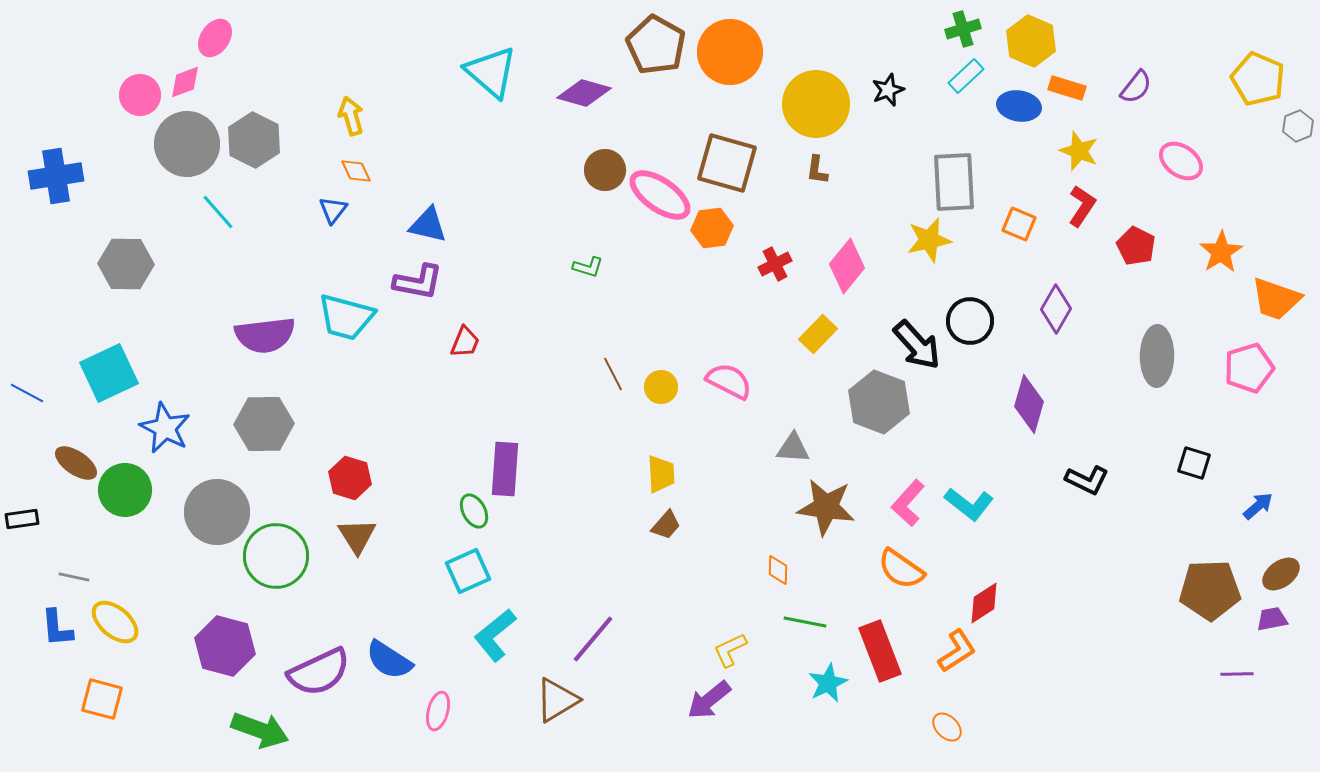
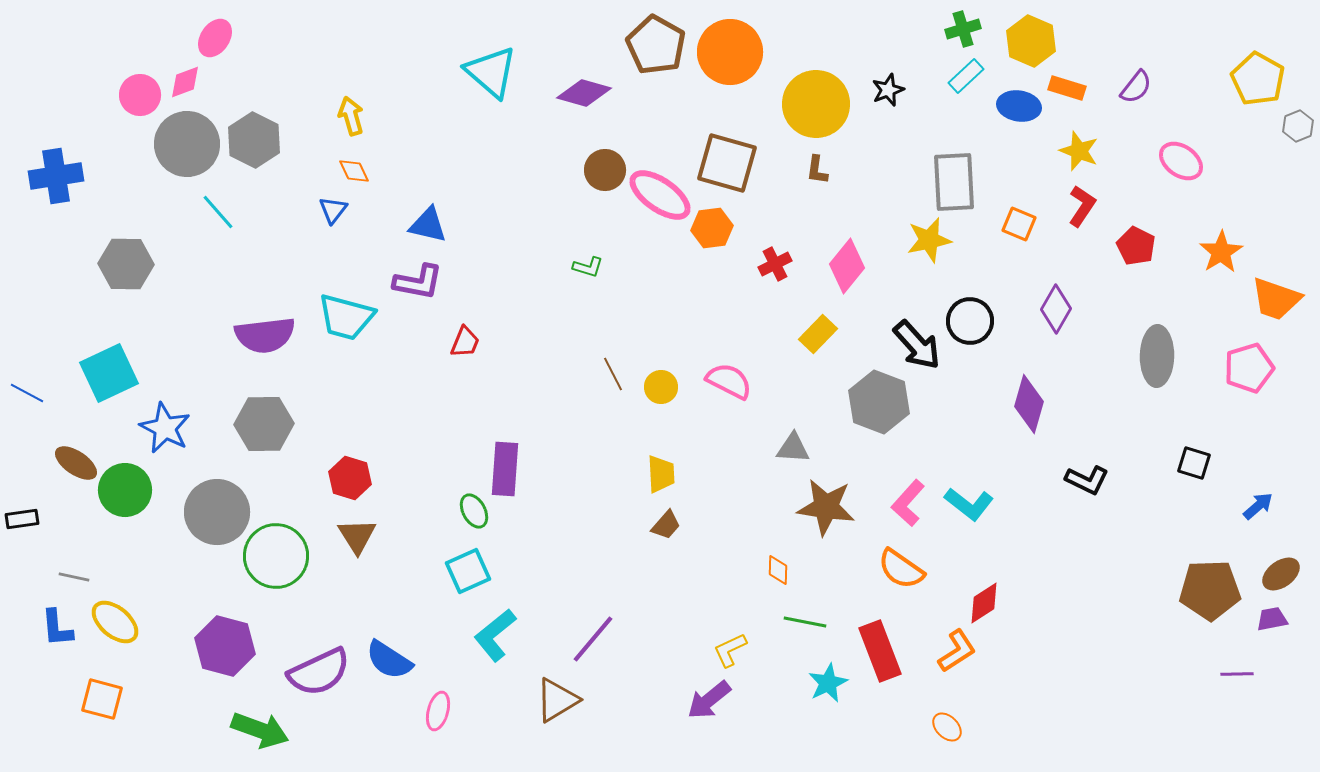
yellow pentagon at (1258, 79): rotated 6 degrees clockwise
orange diamond at (356, 171): moved 2 px left
